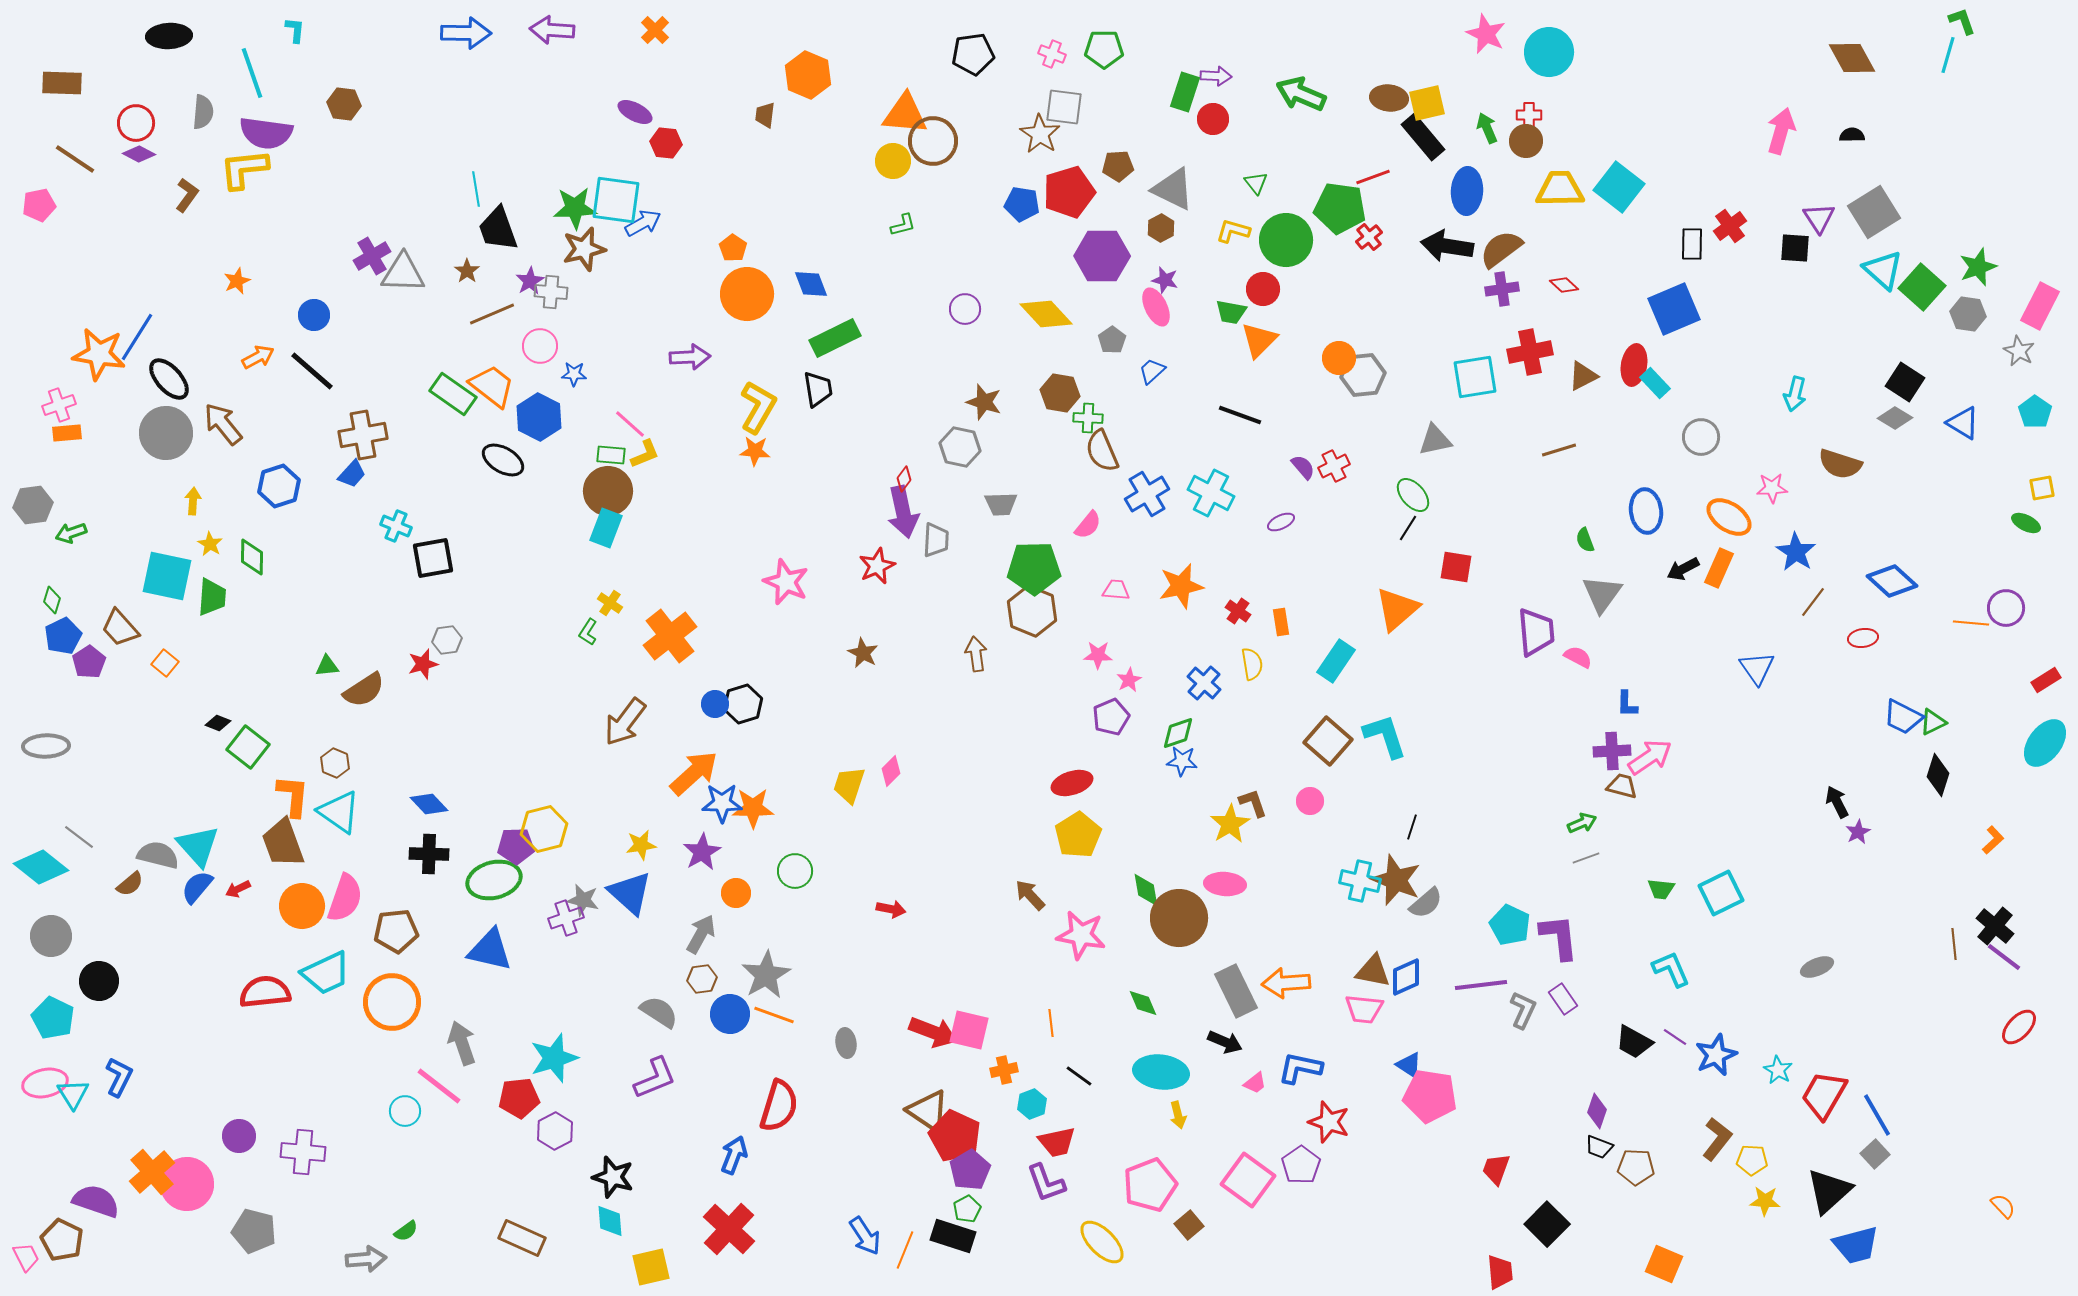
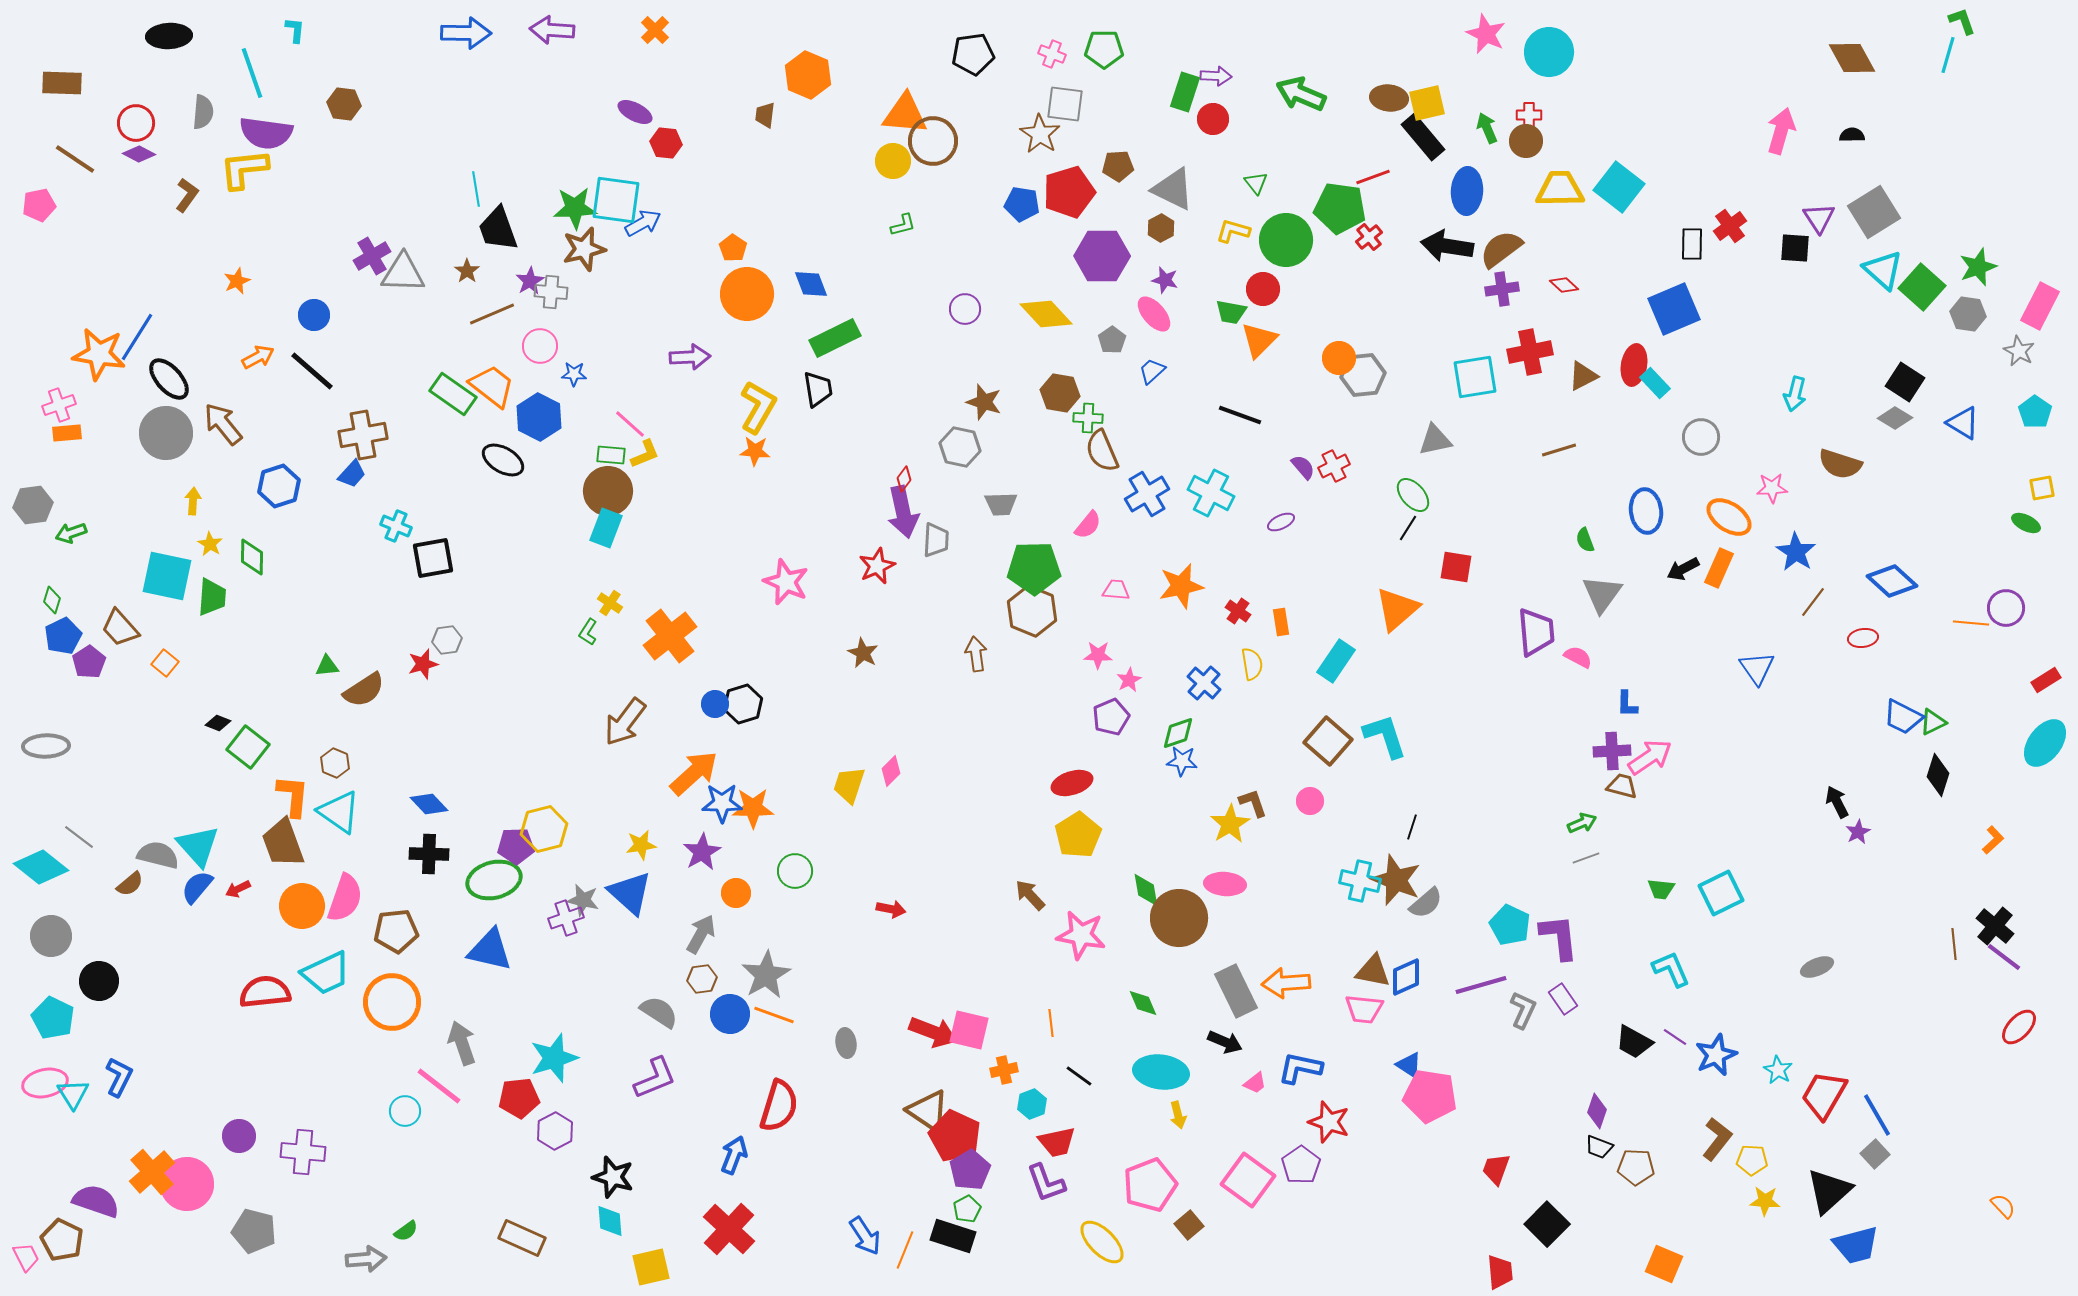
gray square at (1064, 107): moved 1 px right, 3 px up
pink ellipse at (1156, 307): moved 2 px left, 7 px down; rotated 15 degrees counterclockwise
purple line at (1481, 985): rotated 9 degrees counterclockwise
